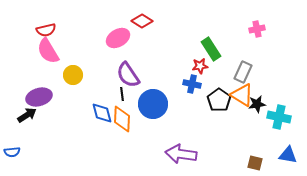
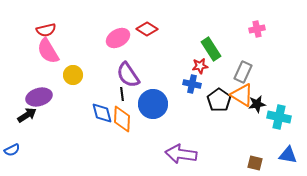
red diamond: moved 5 px right, 8 px down
blue semicircle: moved 2 px up; rotated 21 degrees counterclockwise
